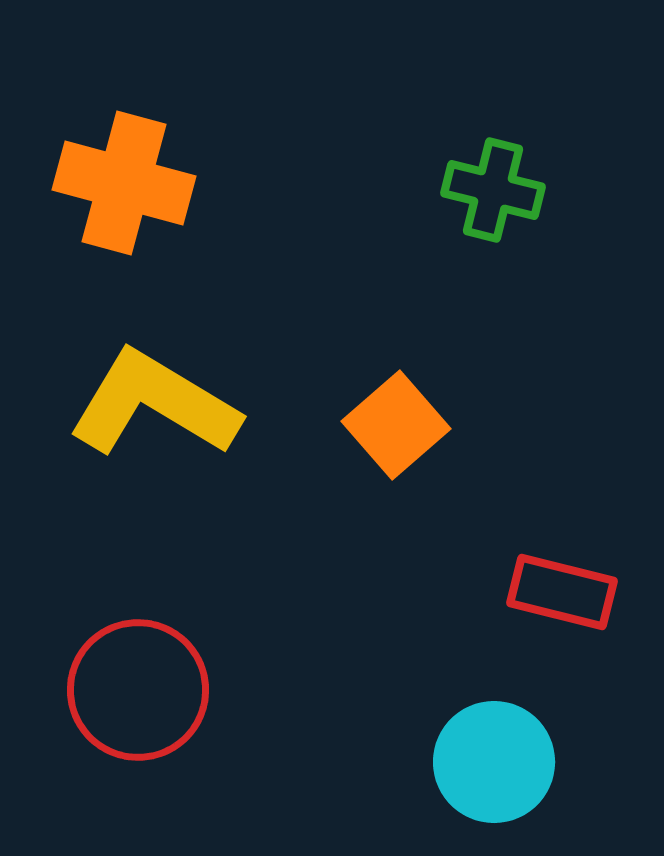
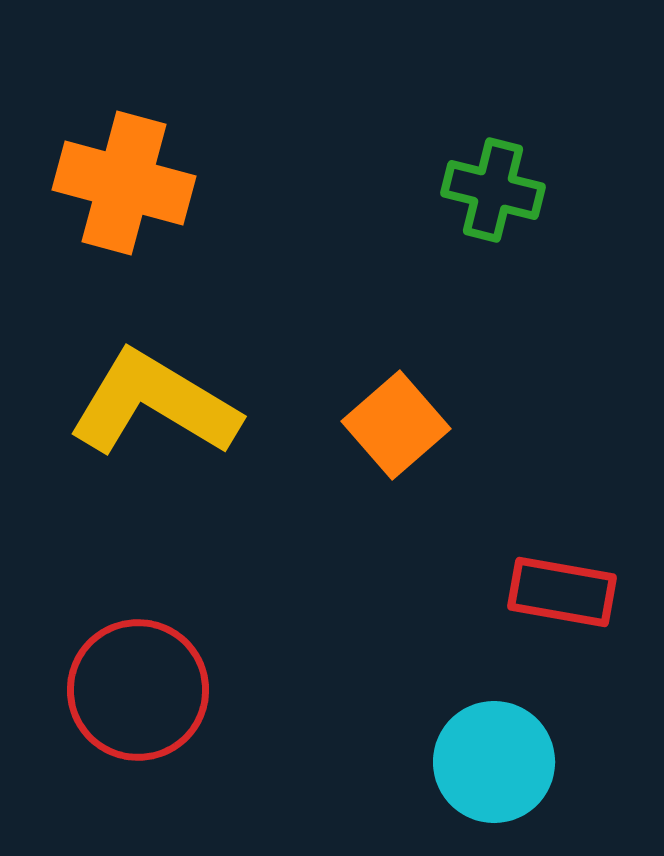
red rectangle: rotated 4 degrees counterclockwise
